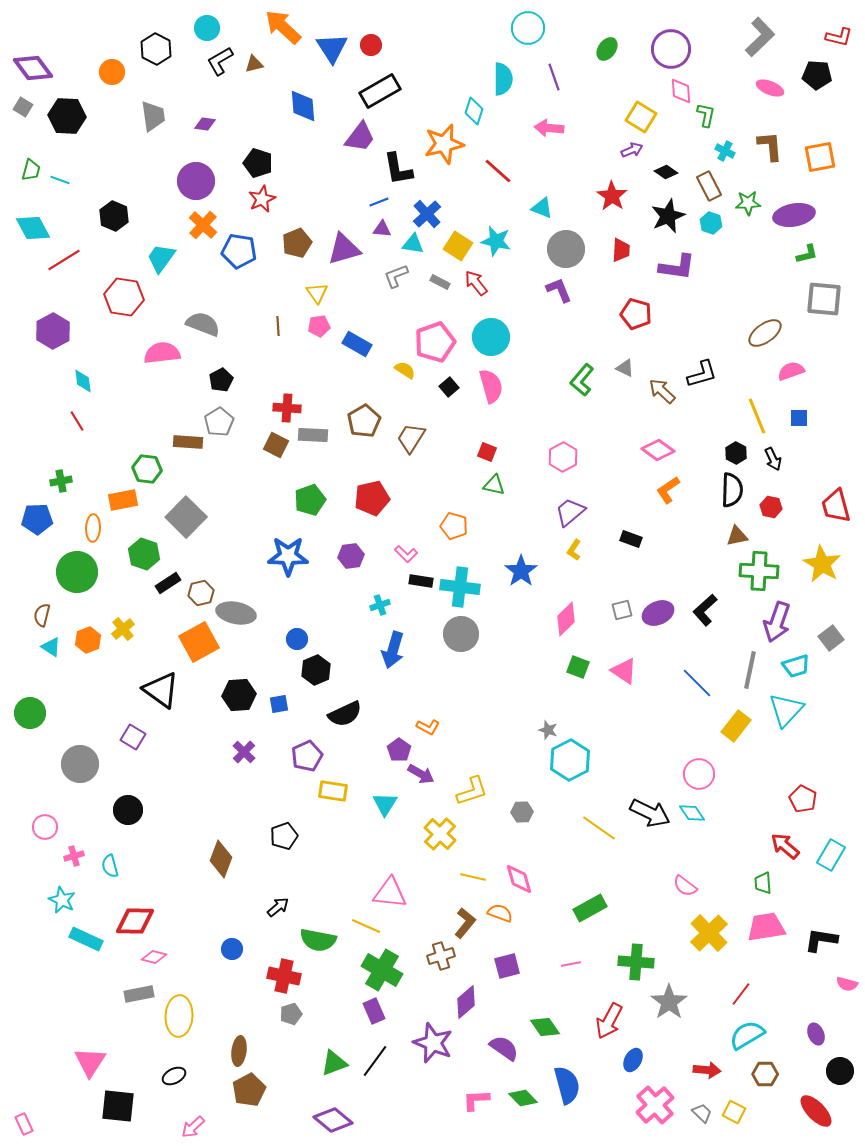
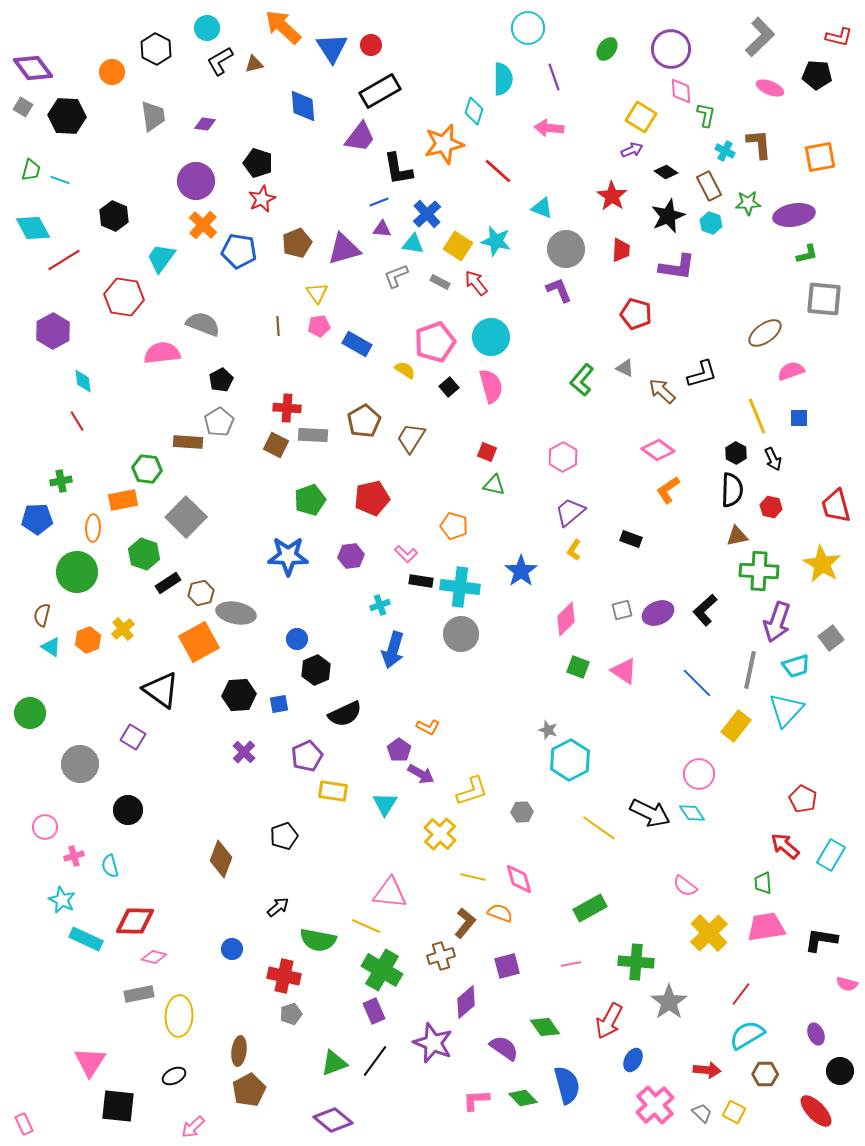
brown L-shape at (770, 146): moved 11 px left, 2 px up
